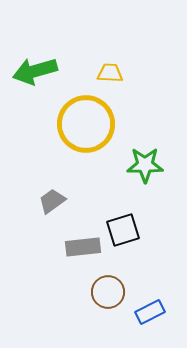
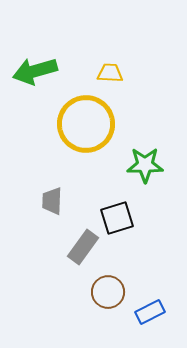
gray trapezoid: rotated 52 degrees counterclockwise
black square: moved 6 px left, 12 px up
gray rectangle: rotated 48 degrees counterclockwise
